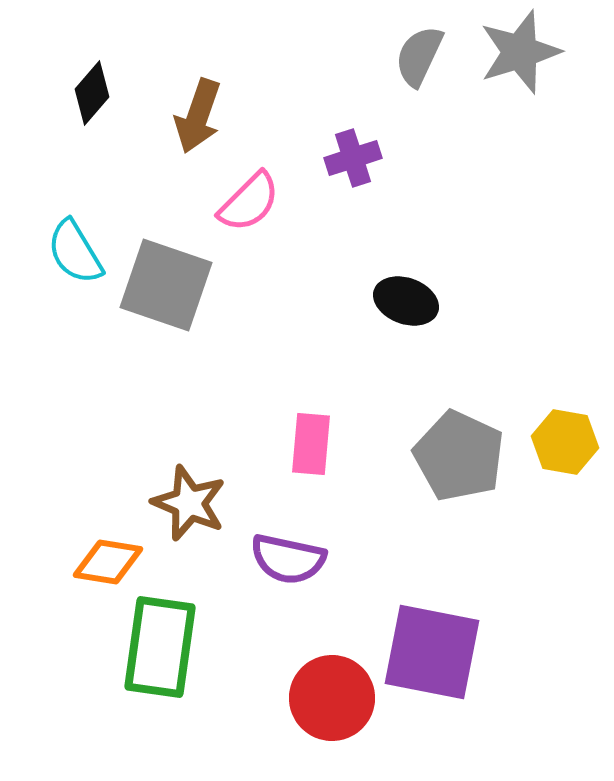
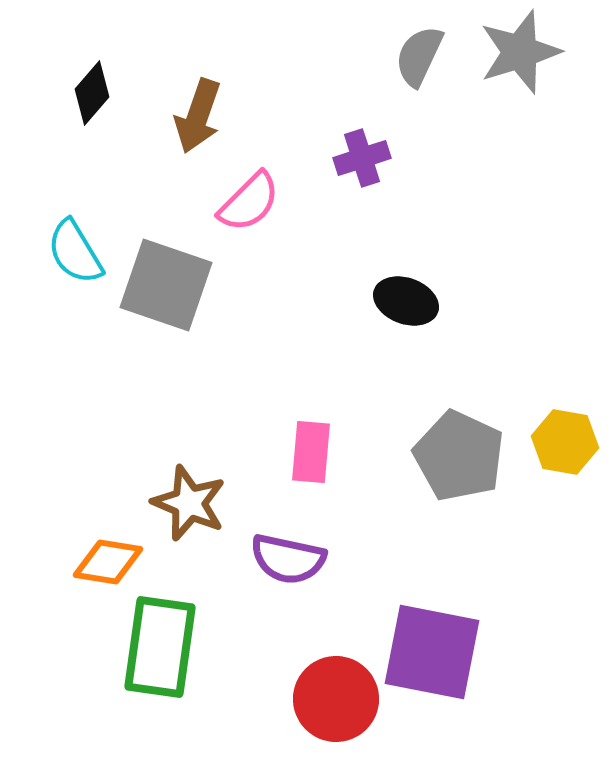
purple cross: moved 9 px right
pink rectangle: moved 8 px down
red circle: moved 4 px right, 1 px down
